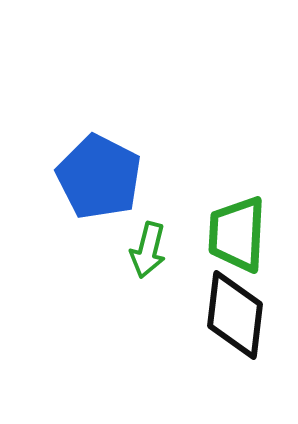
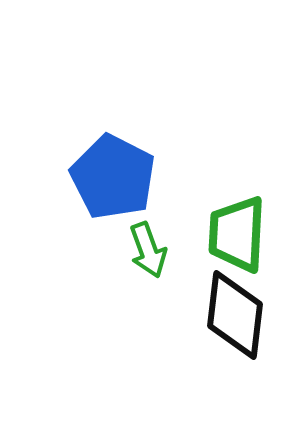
blue pentagon: moved 14 px right
green arrow: rotated 34 degrees counterclockwise
